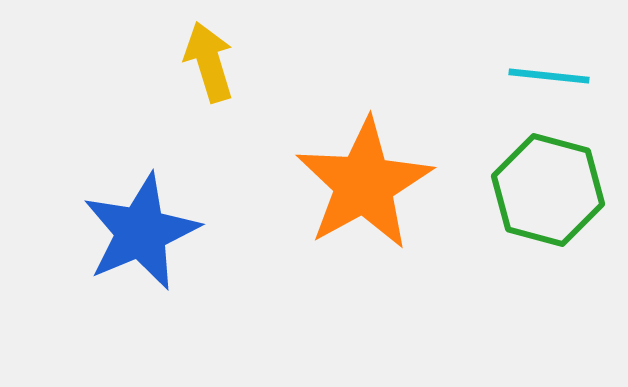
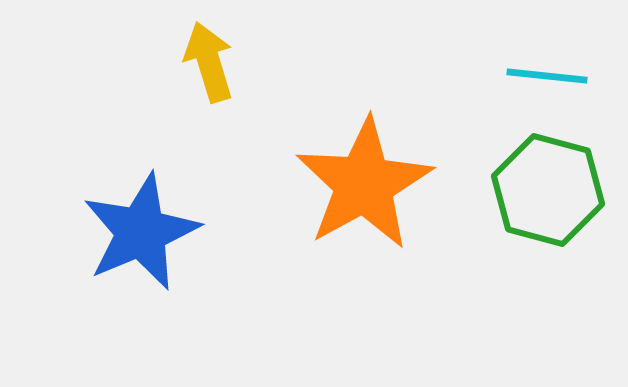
cyan line: moved 2 px left
